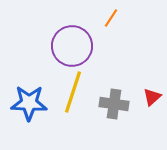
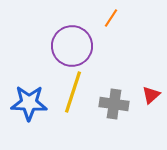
red triangle: moved 1 px left, 2 px up
